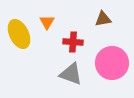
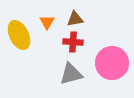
brown triangle: moved 28 px left
yellow ellipse: moved 1 px down
gray triangle: rotated 35 degrees counterclockwise
